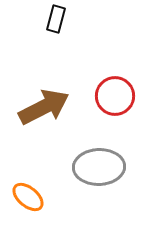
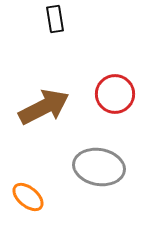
black rectangle: moved 1 px left; rotated 24 degrees counterclockwise
red circle: moved 2 px up
gray ellipse: rotated 12 degrees clockwise
